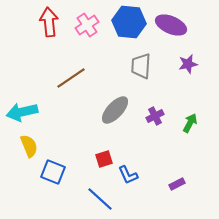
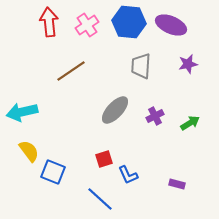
brown line: moved 7 px up
green arrow: rotated 30 degrees clockwise
yellow semicircle: moved 5 px down; rotated 15 degrees counterclockwise
purple rectangle: rotated 42 degrees clockwise
